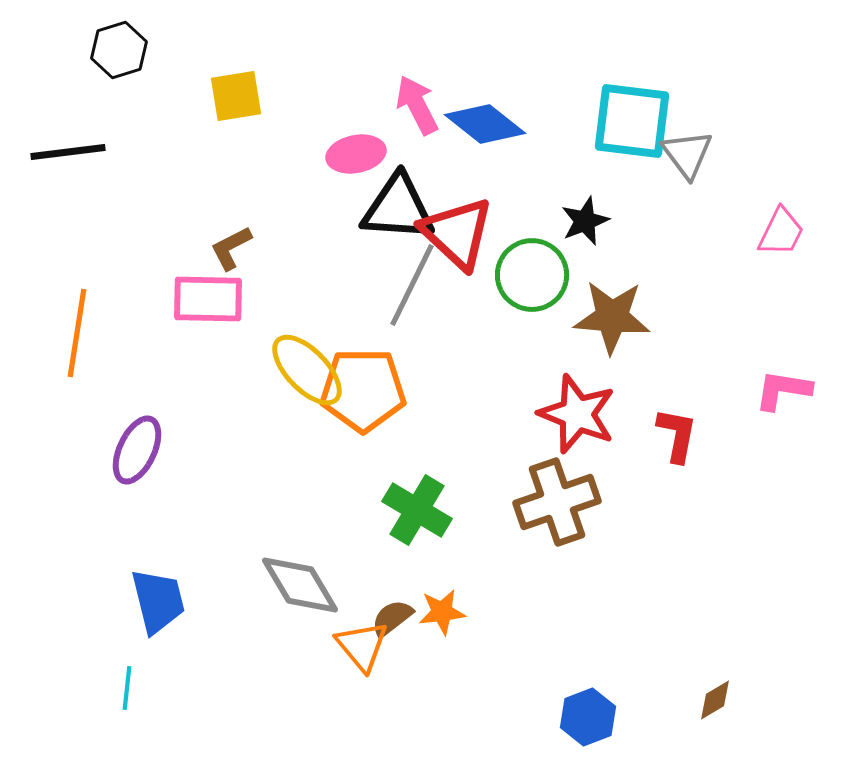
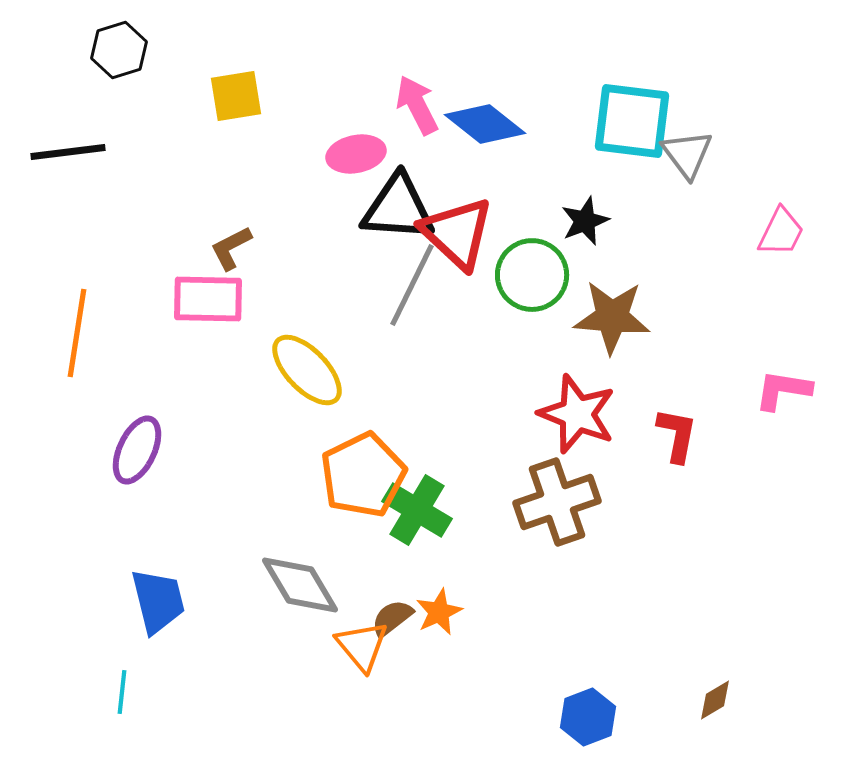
orange pentagon: moved 85 px down; rotated 26 degrees counterclockwise
orange star: moved 3 px left; rotated 18 degrees counterclockwise
cyan line: moved 5 px left, 4 px down
